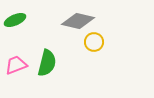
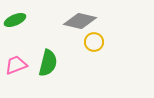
gray diamond: moved 2 px right
green semicircle: moved 1 px right
